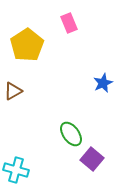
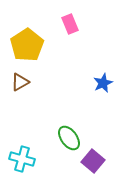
pink rectangle: moved 1 px right, 1 px down
brown triangle: moved 7 px right, 9 px up
green ellipse: moved 2 px left, 4 px down
purple square: moved 1 px right, 2 px down
cyan cross: moved 6 px right, 11 px up
